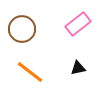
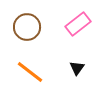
brown circle: moved 5 px right, 2 px up
black triangle: moved 1 px left; rotated 42 degrees counterclockwise
